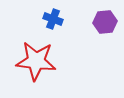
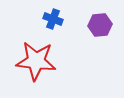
purple hexagon: moved 5 px left, 3 px down
